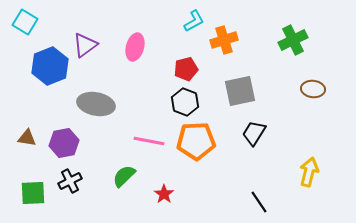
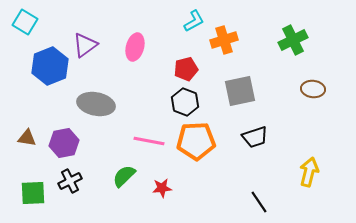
black trapezoid: moved 1 px right, 4 px down; rotated 140 degrees counterclockwise
red star: moved 2 px left, 6 px up; rotated 30 degrees clockwise
